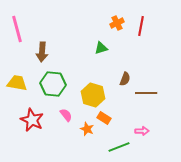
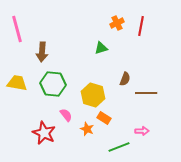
red star: moved 12 px right, 13 px down
